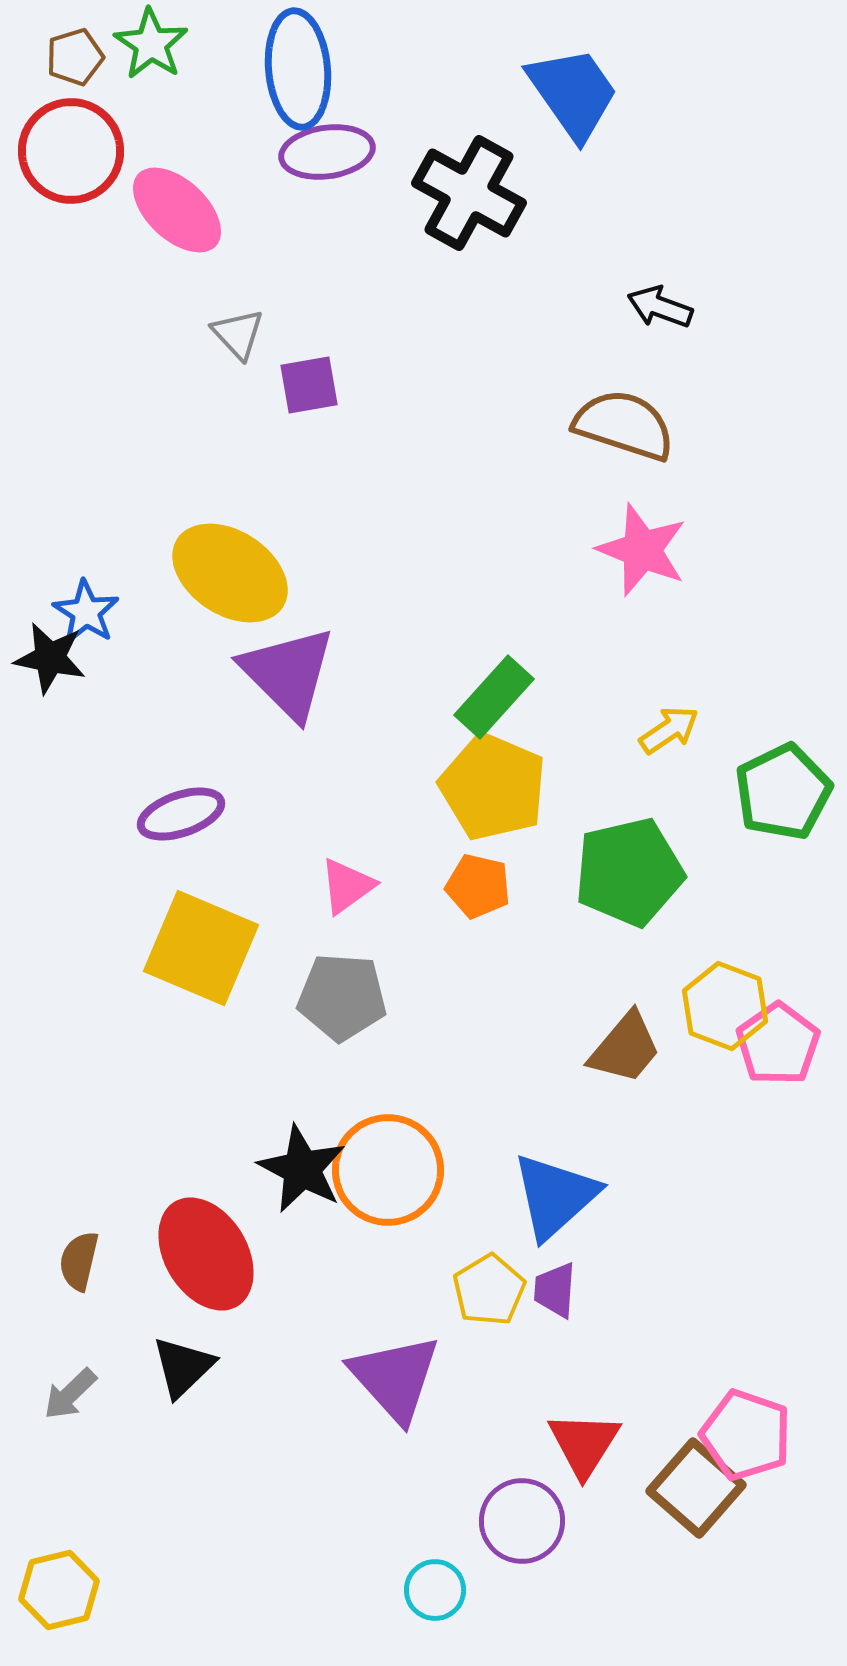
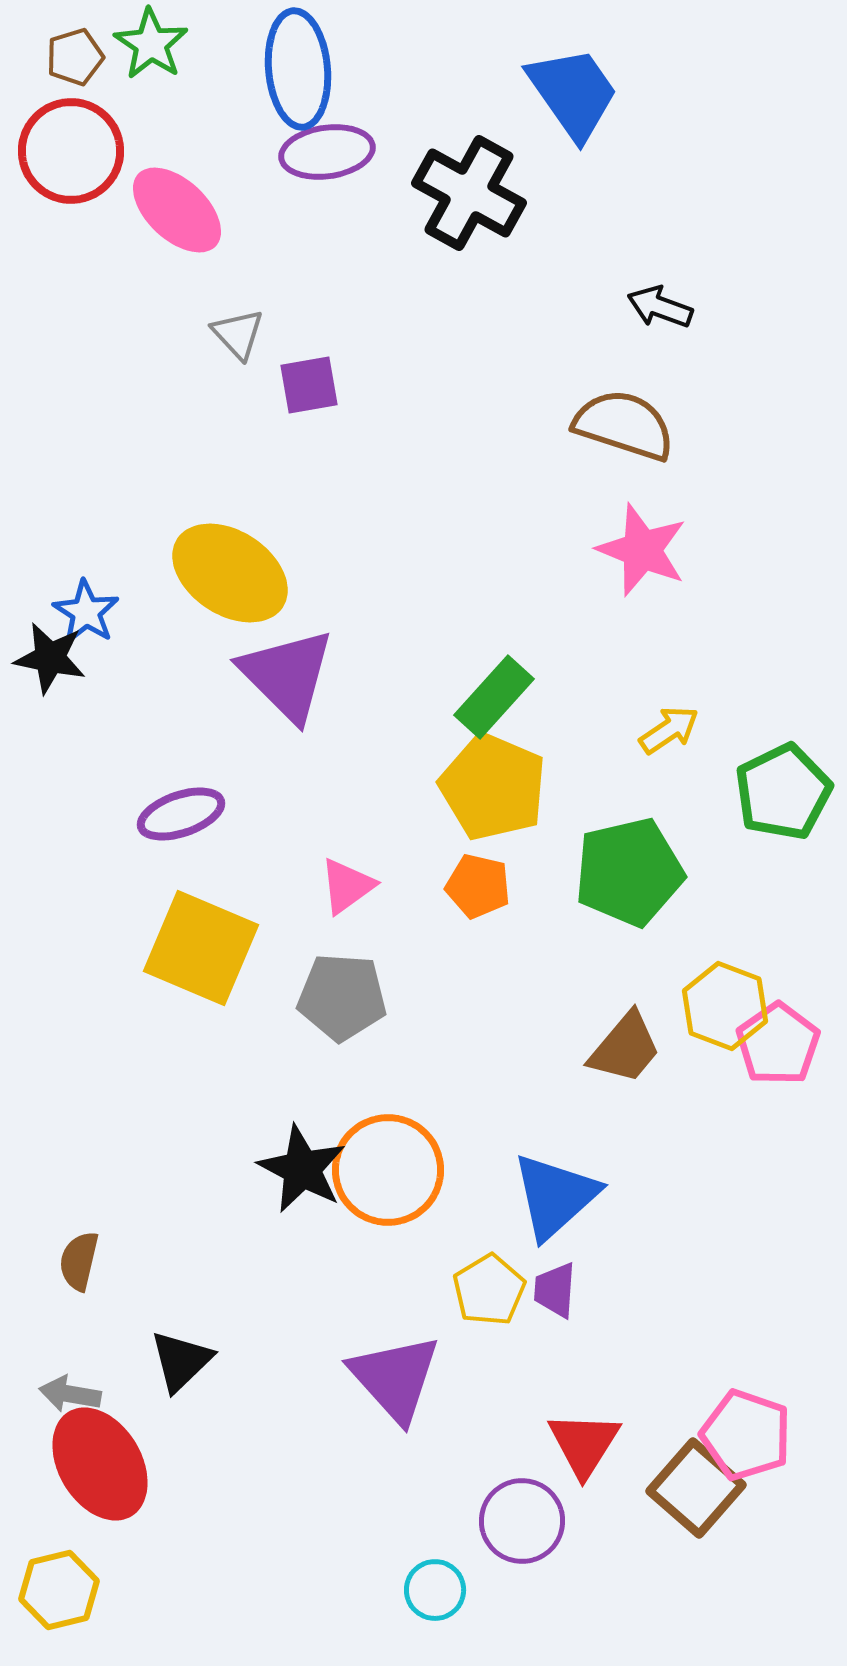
purple triangle at (288, 673): moved 1 px left, 2 px down
red ellipse at (206, 1254): moved 106 px left, 210 px down
black triangle at (183, 1367): moved 2 px left, 6 px up
gray arrow at (70, 1394): rotated 54 degrees clockwise
